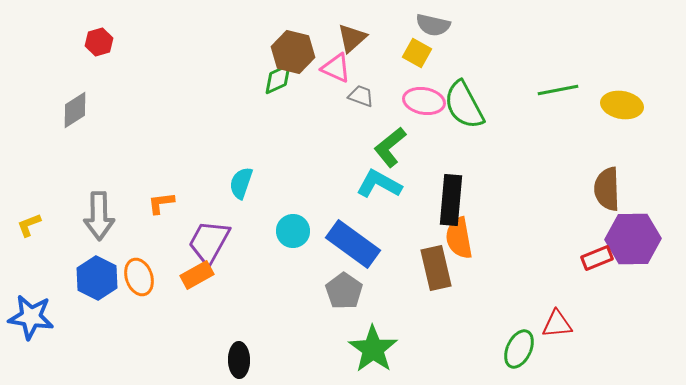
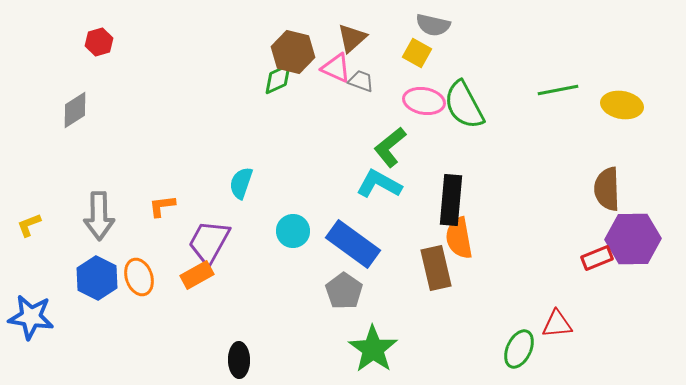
gray trapezoid: moved 15 px up
orange L-shape: moved 1 px right, 3 px down
